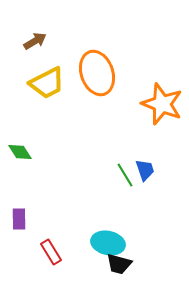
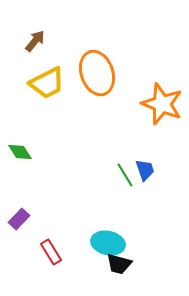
brown arrow: rotated 20 degrees counterclockwise
purple rectangle: rotated 45 degrees clockwise
